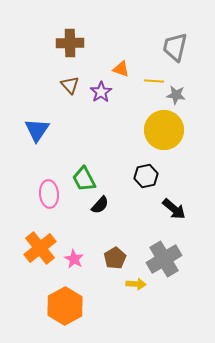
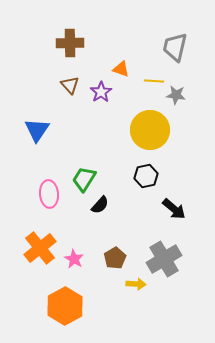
yellow circle: moved 14 px left
green trapezoid: rotated 60 degrees clockwise
